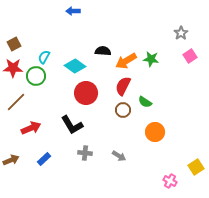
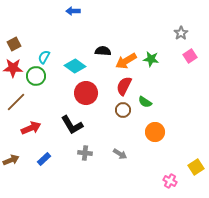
red semicircle: moved 1 px right
gray arrow: moved 1 px right, 2 px up
